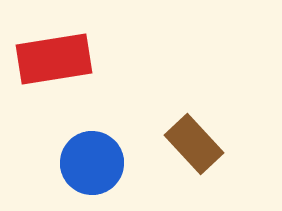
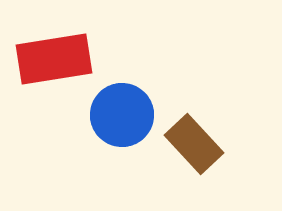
blue circle: moved 30 px right, 48 px up
